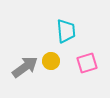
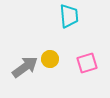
cyan trapezoid: moved 3 px right, 15 px up
yellow circle: moved 1 px left, 2 px up
